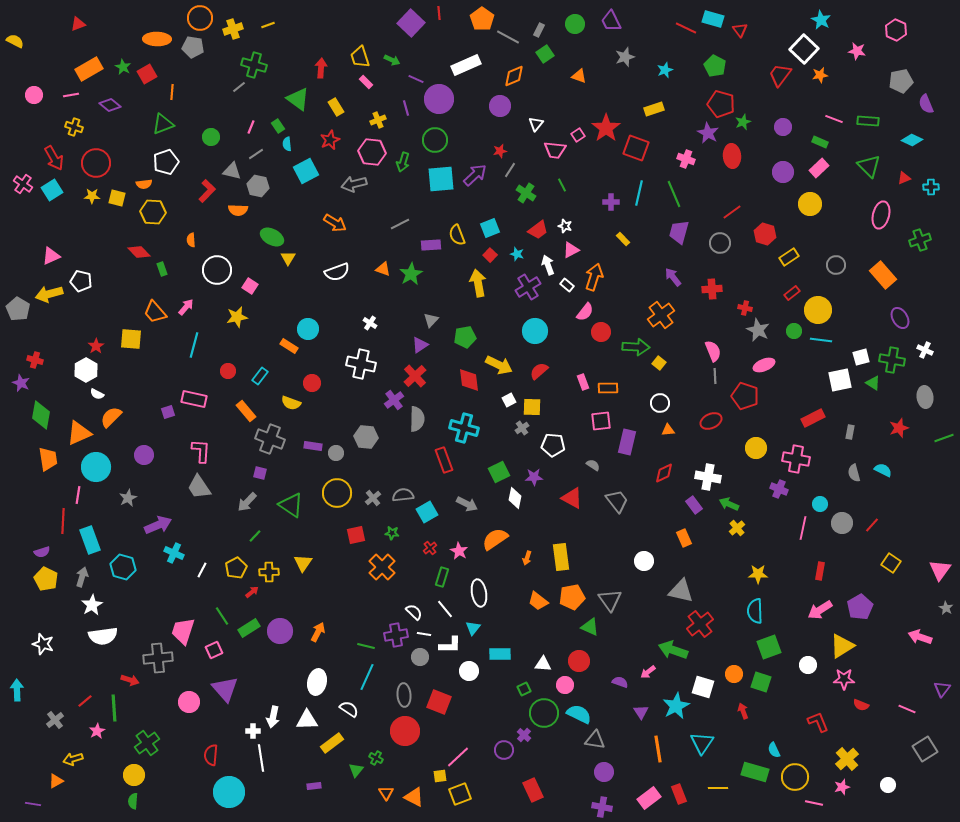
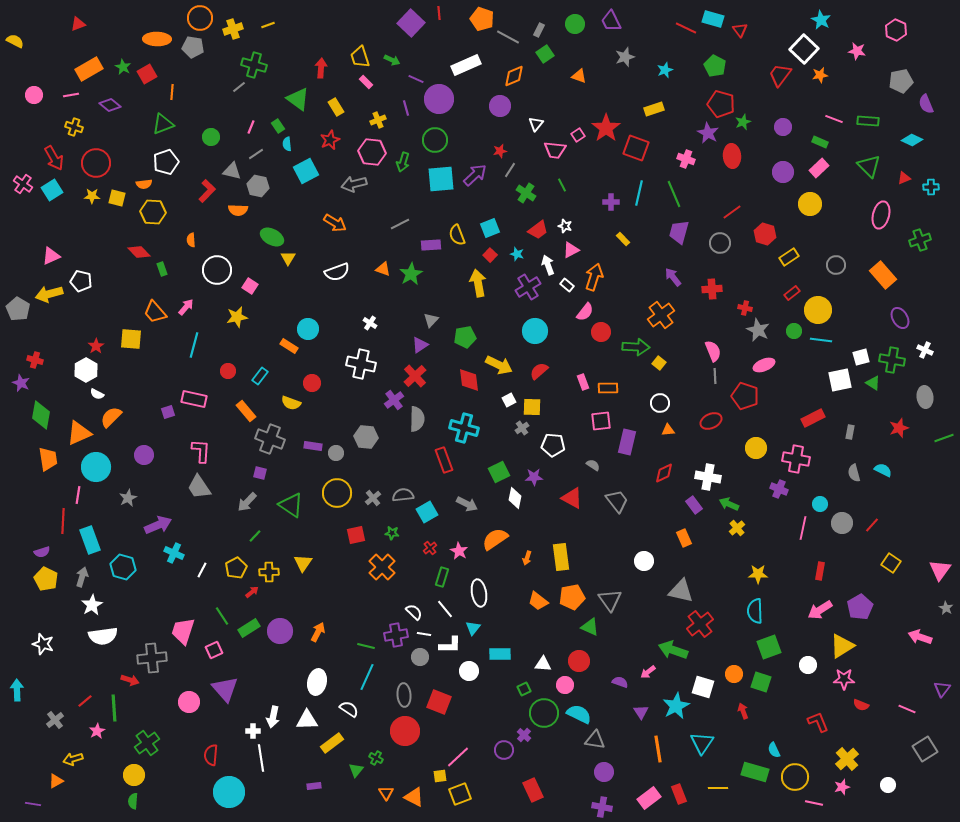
orange pentagon at (482, 19): rotated 15 degrees counterclockwise
gray cross at (158, 658): moved 6 px left
